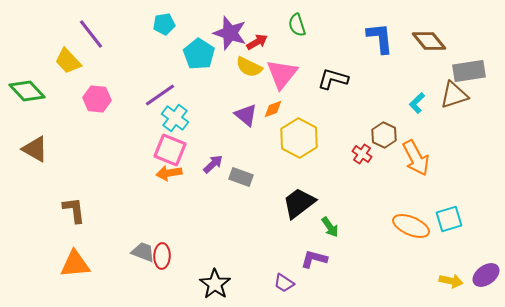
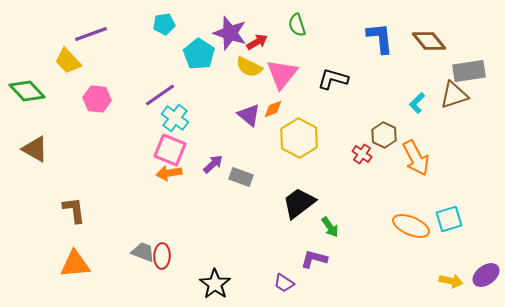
purple line at (91, 34): rotated 72 degrees counterclockwise
purple triangle at (246, 115): moved 3 px right
